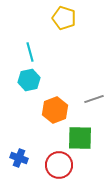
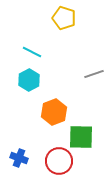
cyan line: moved 2 px right; rotated 48 degrees counterclockwise
cyan hexagon: rotated 15 degrees counterclockwise
gray line: moved 25 px up
orange hexagon: moved 1 px left, 2 px down
green square: moved 1 px right, 1 px up
red circle: moved 4 px up
